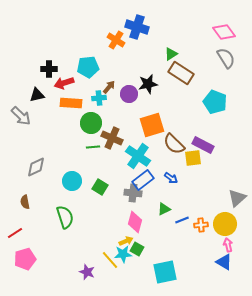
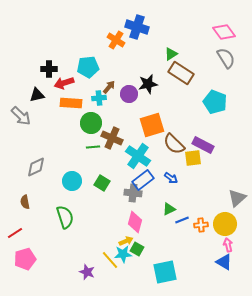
green square at (100, 187): moved 2 px right, 4 px up
green triangle at (164, 209): moved 5 px right
